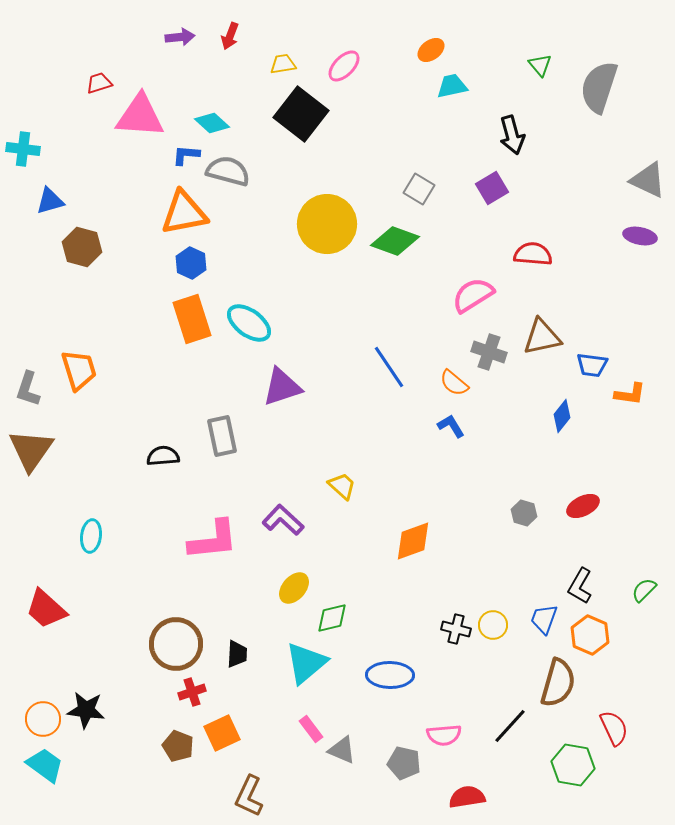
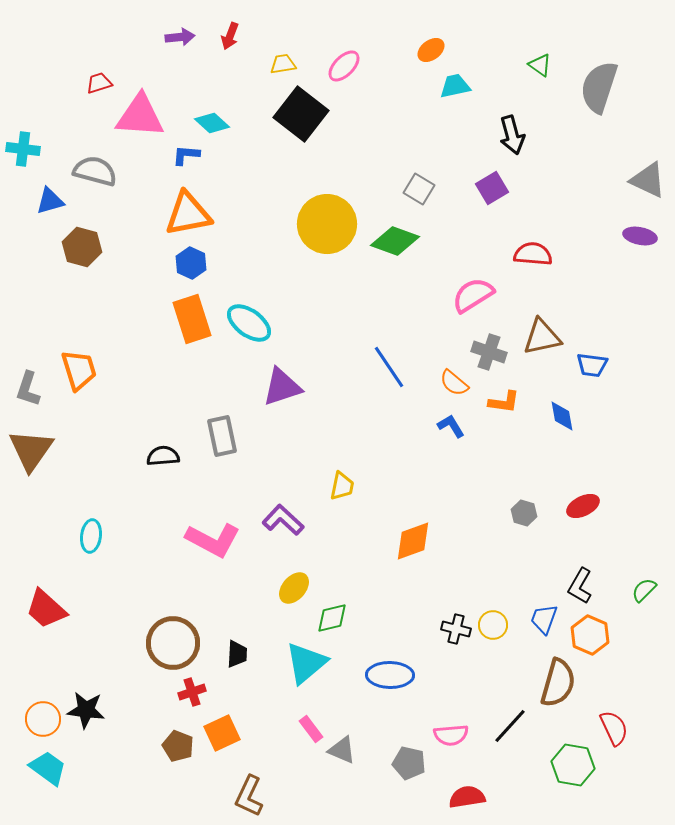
green triangle at (540, 65): rotated 15 degrees counterclockwise
cyan trapezoid at (452, 86): moved 3 px right
gray semicircle at (228, 171): moved 133 px left
orange triangle at (184, 213): moved 4 px right, 1 px down
orange L-shape at (630, 394): moved 126 px left, 8 px down
blue diamond at (562, 416): rotated 48 degrees counterclockwise
yellow trapezoid at (342, 486): rotated 60 degrees clockwise
pink L-shape at (213, 540): rotated 34 degrees clockwise
brown circle at (176, 644): moved 3 px left, 1 px up
pink semicircle at (444, 735): moved 7 px right
gray pentagon at (404, 763): moved 5 px right
cyan trapezoid at (45, 765): moved 3 px right, 3 px down
